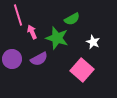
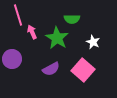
green semicircle: rotated 28 degrees clockwise
green star: rotated 15 degrees clockwise
purple semicircle: moved 12 px right, 10 px down
pink square: moved 1 px right
